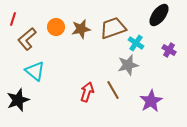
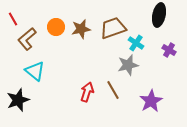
black ellipse: rotated 25 degrees counterclockwise
red line: rotated 48 degrees counterclockwise
